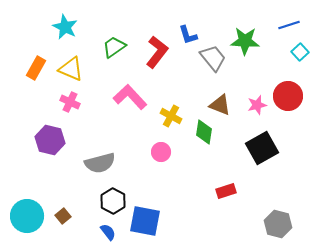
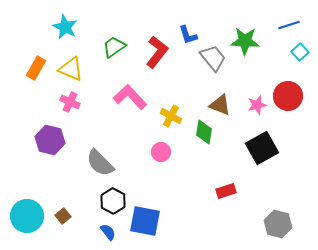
gray semicircle: rotated 60 degrees clockwise
